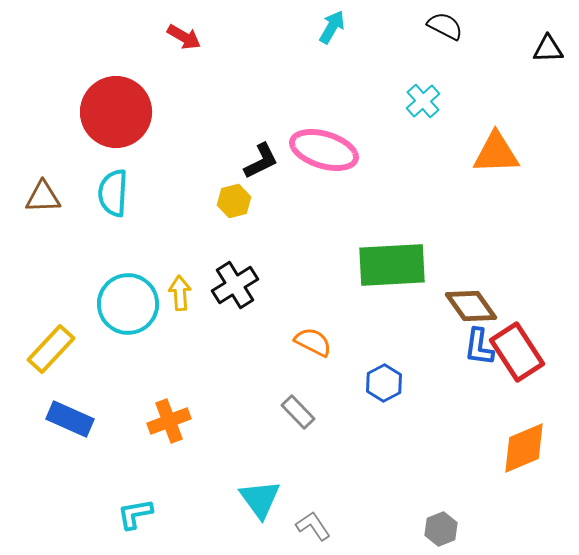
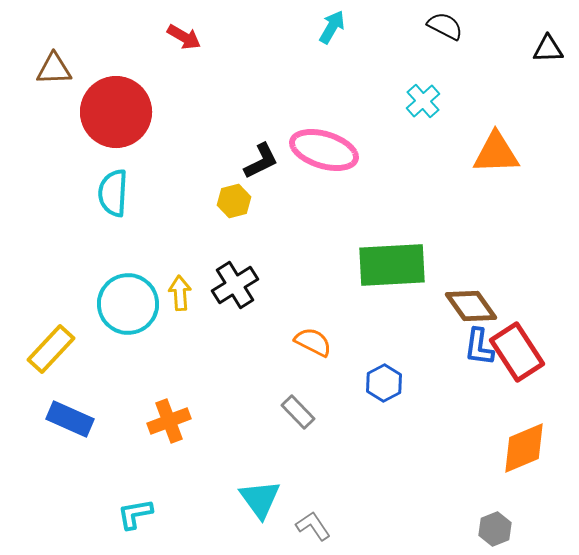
brown triangle: moved 11 px right, 128 px up
gray hexagon: moved 54 px right
